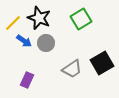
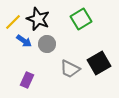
black star: moved 1 px left, 1 px down
yellow line: moved 1 px up
gray circle: moved 1 px right, 1 px down
black square: moved 3 px left
gray trapezoid: moved 2 px left; rotated 60 degrees clockwise
